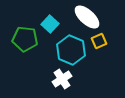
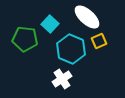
cyan hexagon: moved 1 px up
